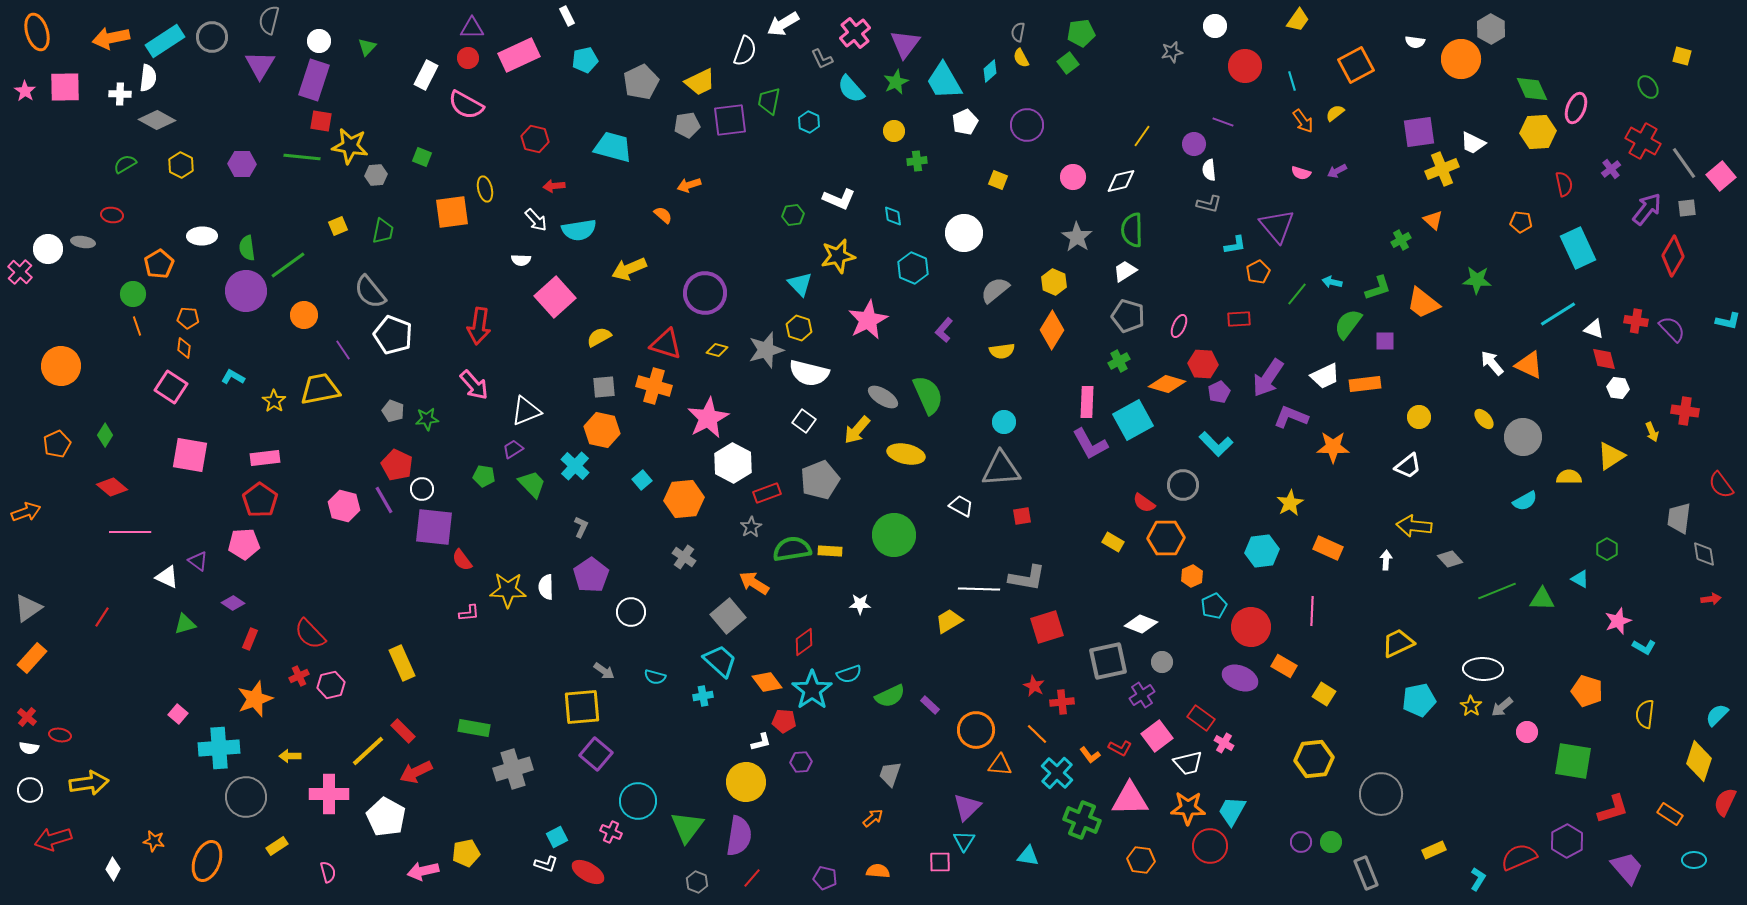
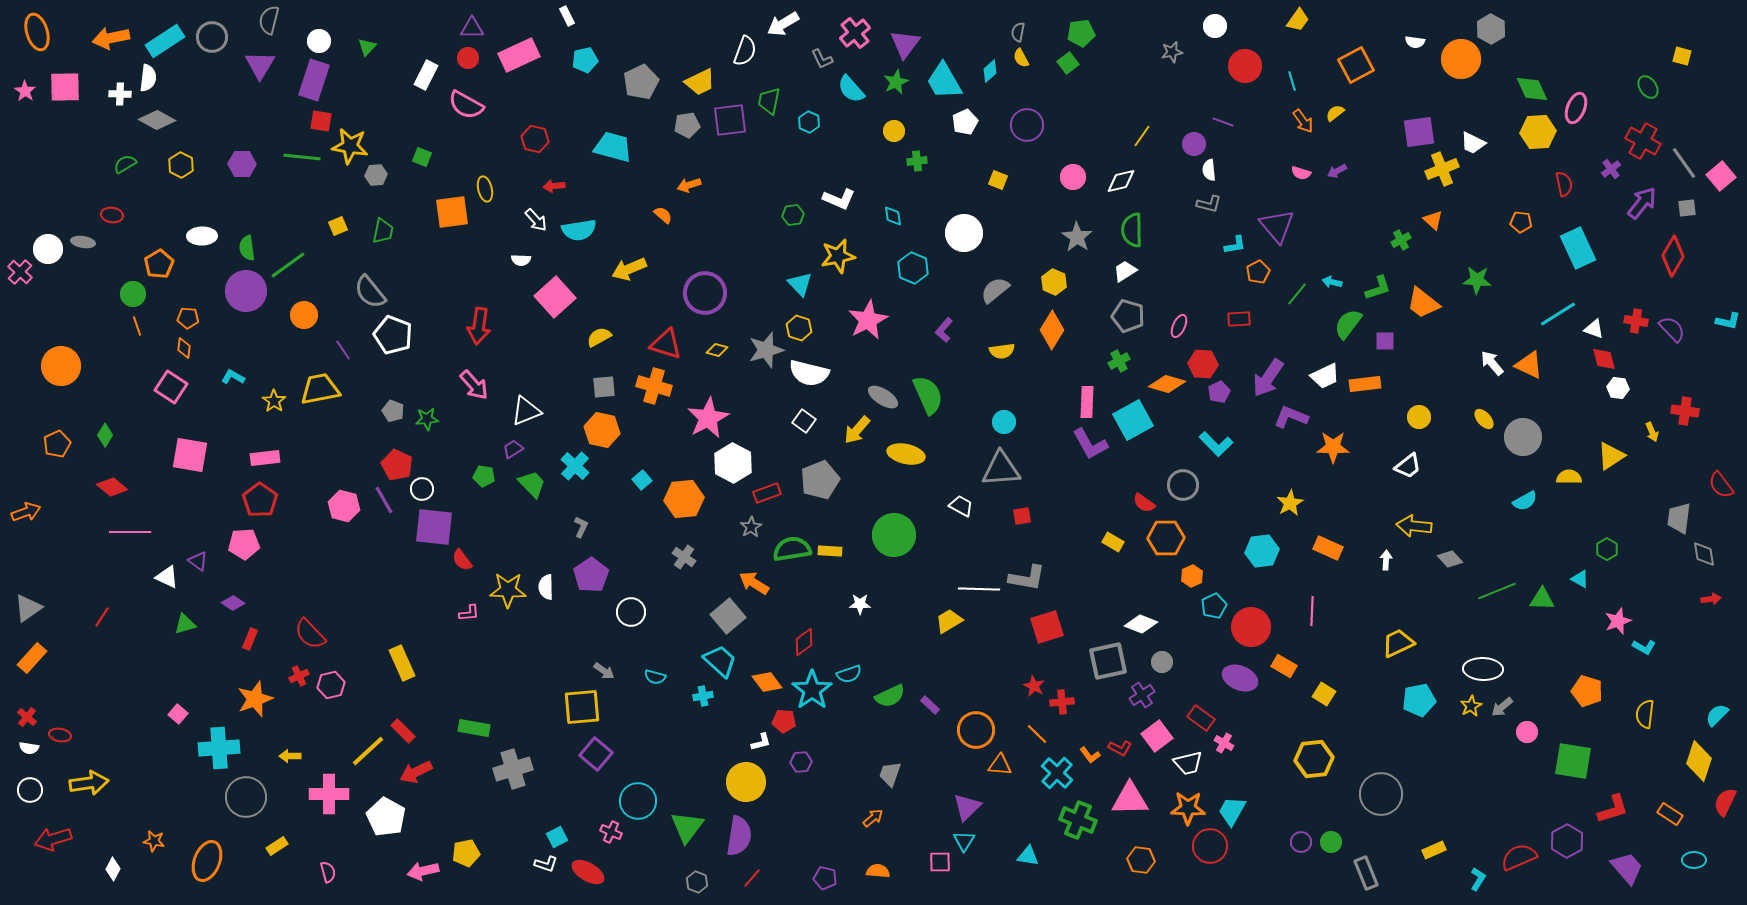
purple arrow at (1647, 209): moved 5 px left, 6 px up
yellow star at (1471, 706): rotated 10 degrees clockwise
green cross at (1082, 820): moved 4 px left
